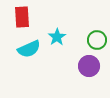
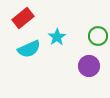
red rectangle: moved 1 px right, 1 px down; rotated 55 degrees clockwise
green circle: moved 1 px right, 4 px up
